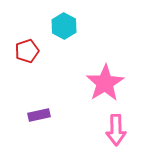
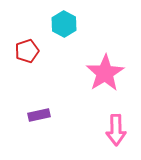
cyan hexagon: moved 2 px up
pink star: moved 10 px up
